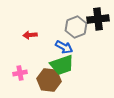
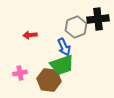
blue arrow: rotated 36 degrees clockwise
